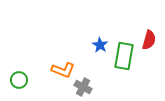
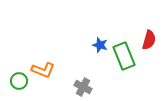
blue star: rotated 14 degrees counterclockwise
green rectangle: rotated 32 degrees counterclockwise
orange L-shape: moved 20 px left
green circle: moved 1 px down
